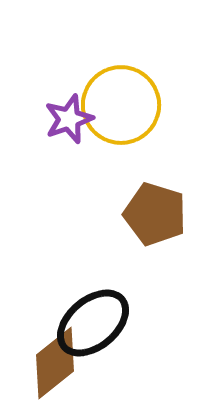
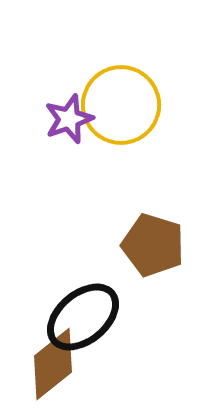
brown pentagon: moved 2 px left, 31 px down
black ellipse: moved 10 px left, 6 px up
brown diamond: moved 2 px left, 1 px down
